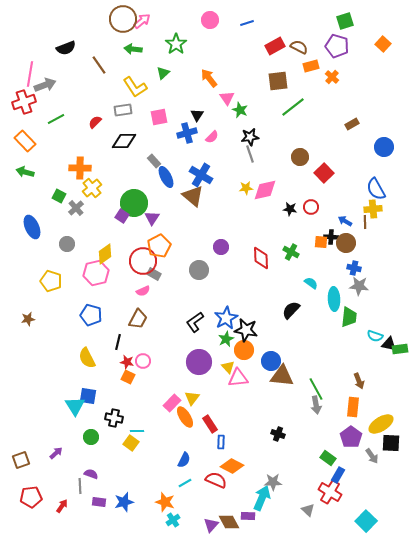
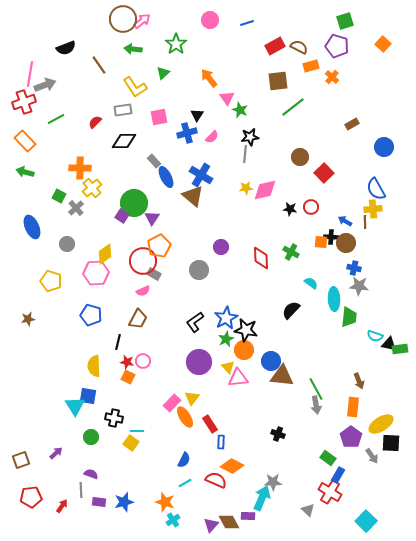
gray line at (250, 154): moved 5 px left; rotated 24 degrees clockwise
pink hexagon at (96, 273): rotated 10 degrees clockwise
yellow semicircle at (87, 358): moved 7 px right, 8 px down; rotated 25 degrees clockwise
gray line at (80, 486): moved 1 px right, 4 px down
